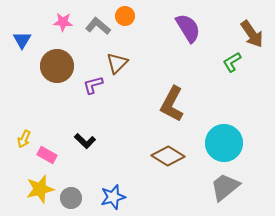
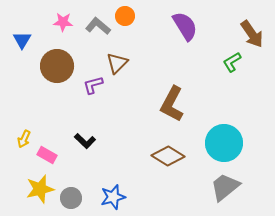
purple semicircle: moved 3 px left, 2 px up
